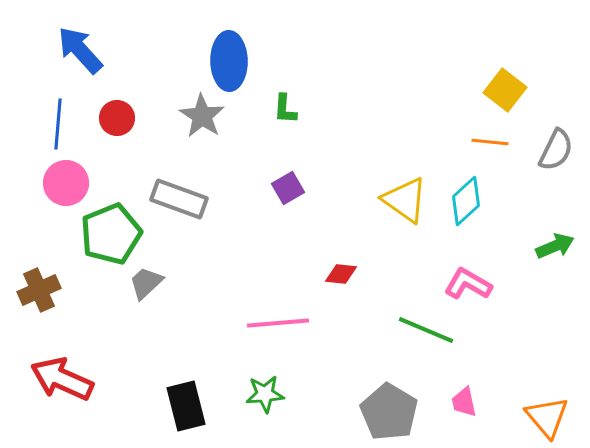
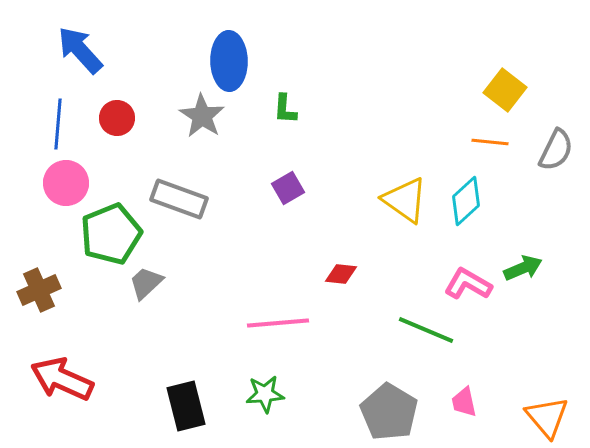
green arrow: moved 32 px left, 22 px down
